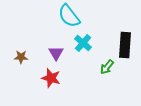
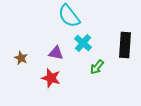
purple triangle: rotated 49 degrees counterclockwise
brown star: moved 1 px down; rotated 24 degrees clockwise
green arrow: moved 10 px left
